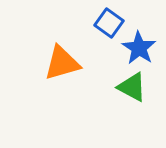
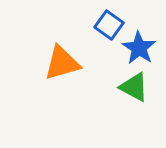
blue square: moved 2 px down
green triangle: moved 2 px right
